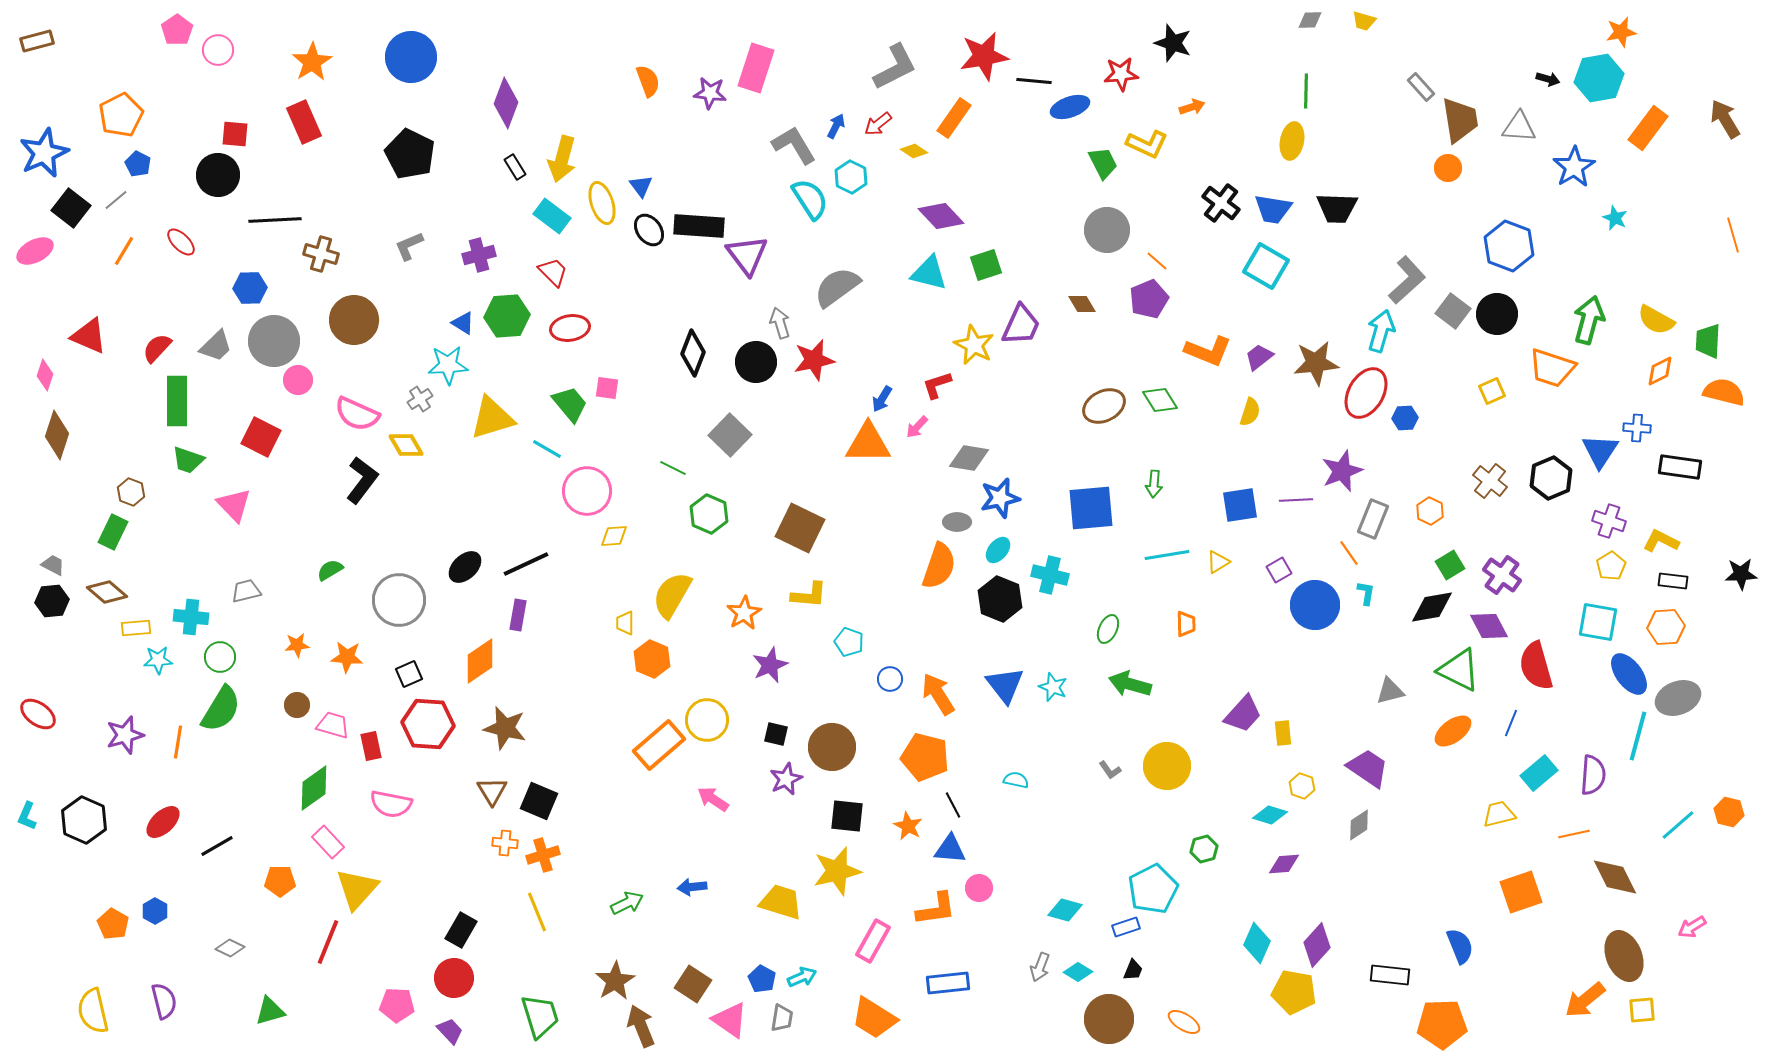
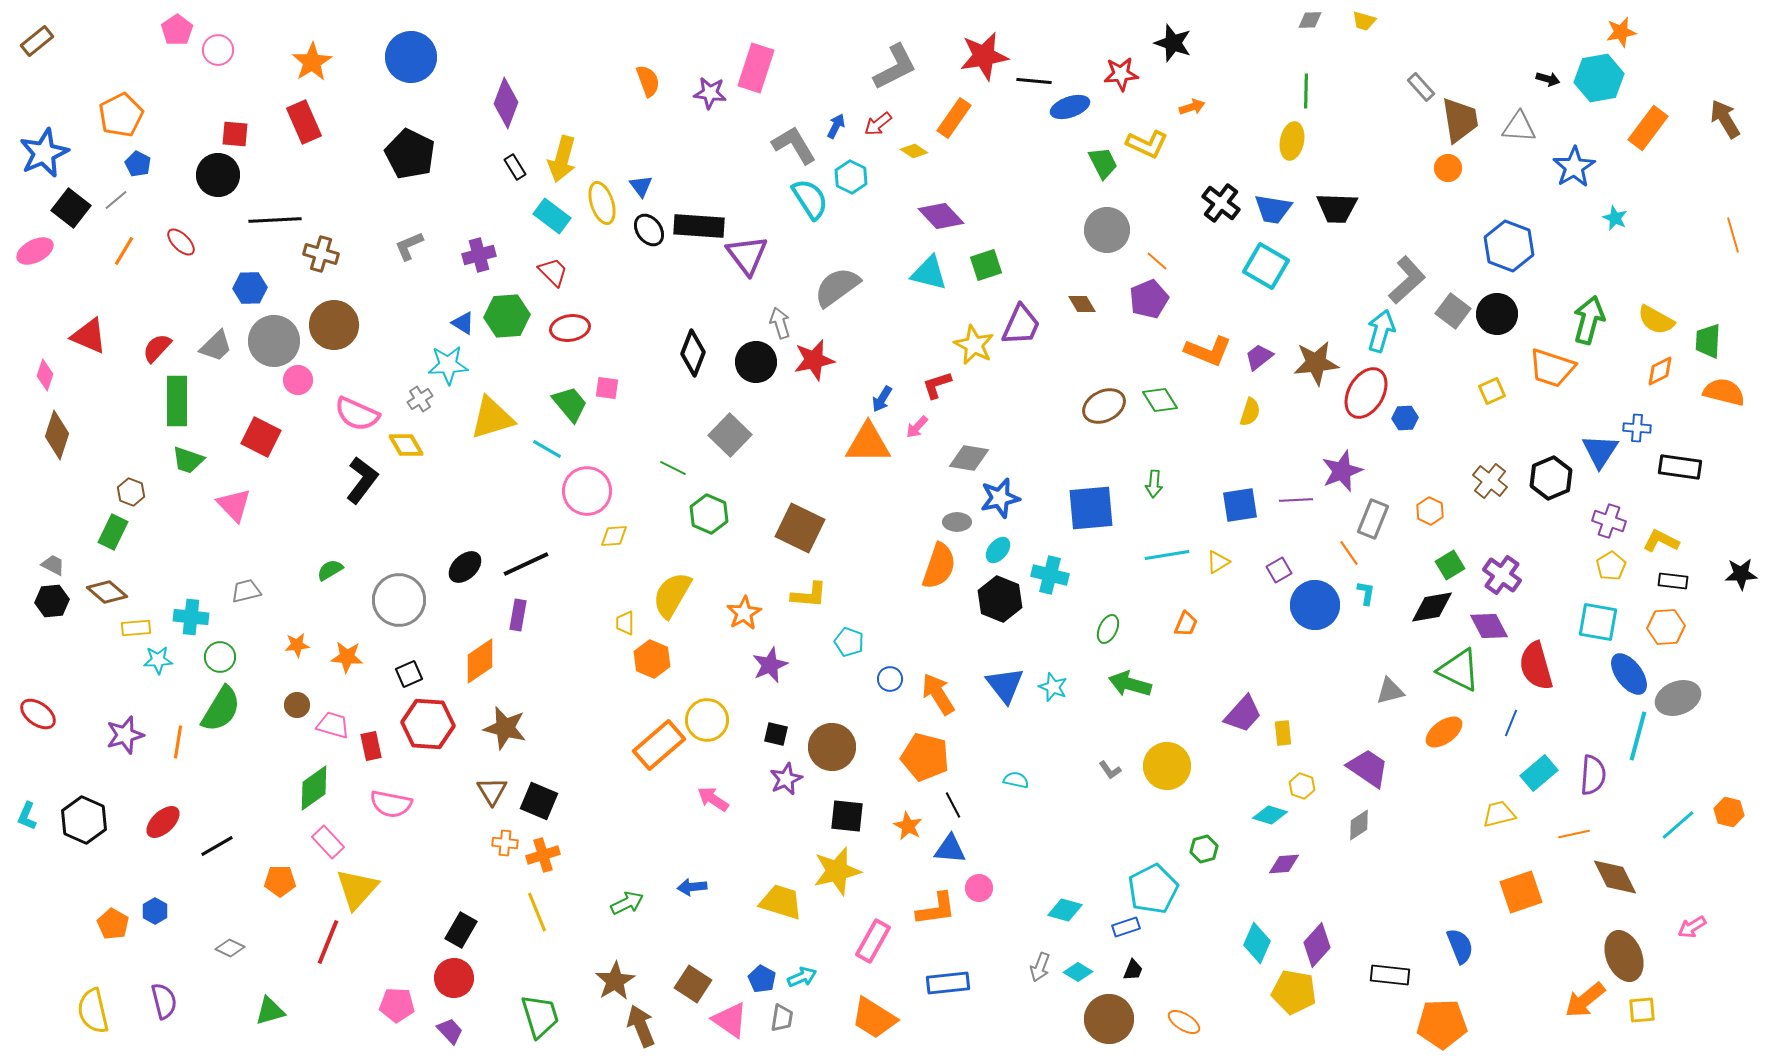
brown rectangle at (37, 41): rotated 24 degrees counterclockwise
brown circle at (354, 320): moved 20 px left, 5 px down
orange trapezoid at (1186, 624): rotated 24 degrees clockwise
orange ellipse at (1453, 731): moved 9 px left, 1 px down
